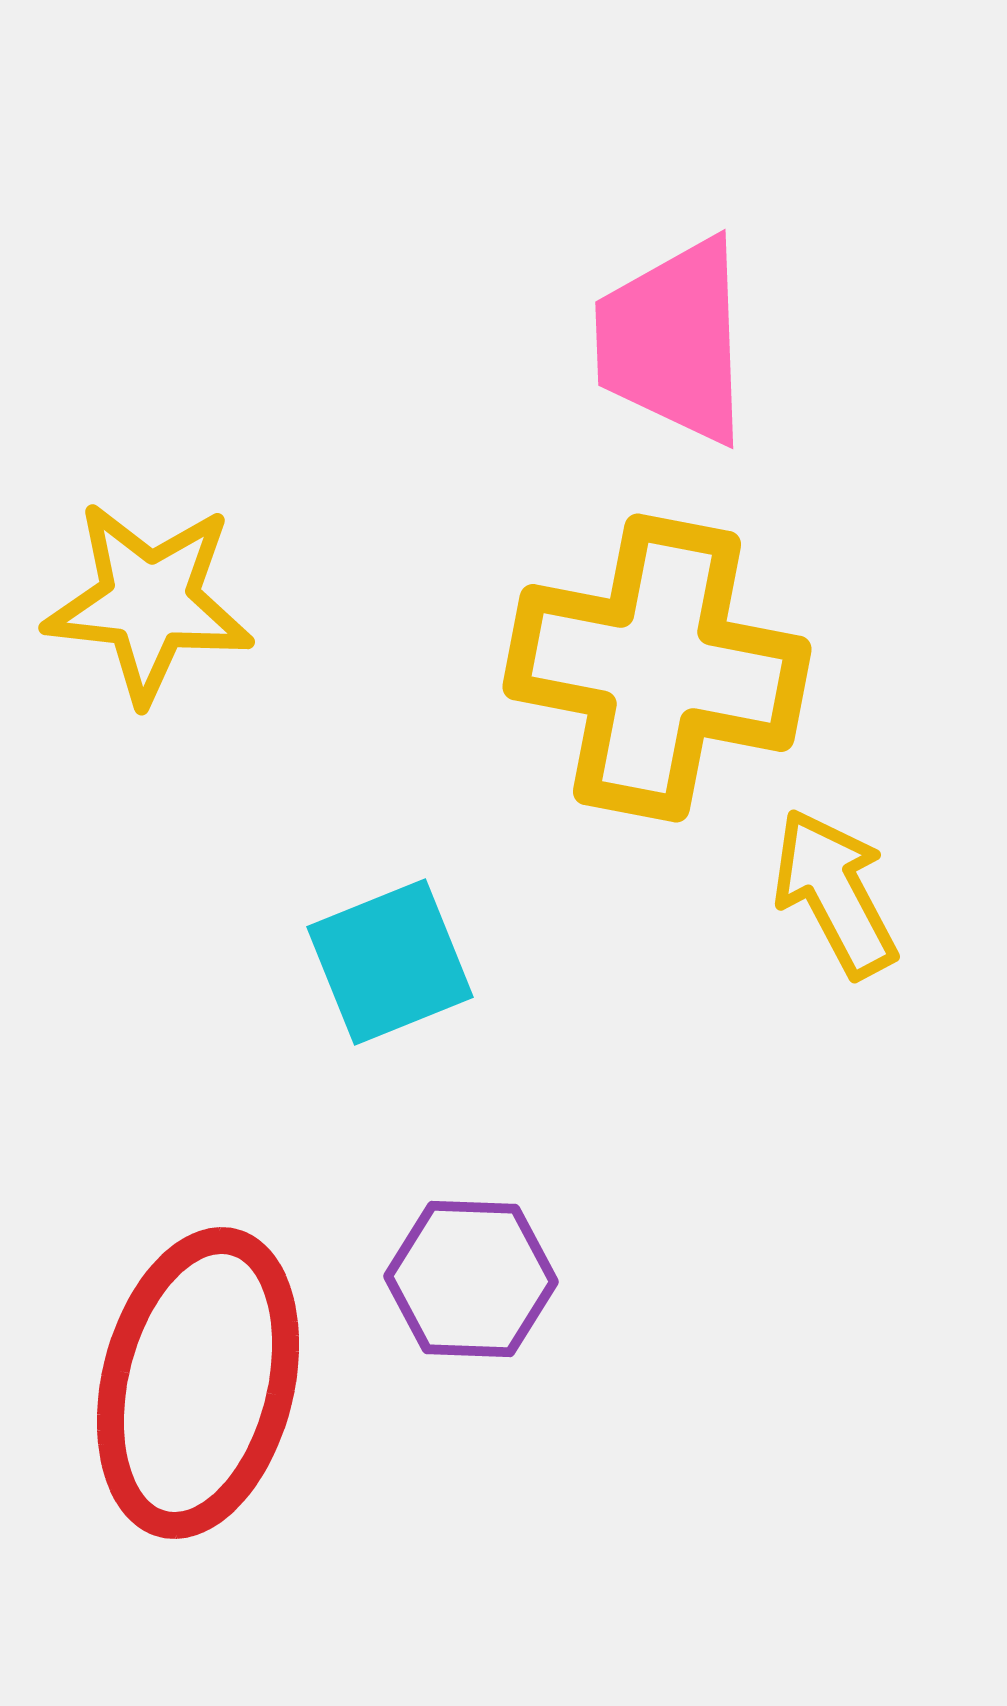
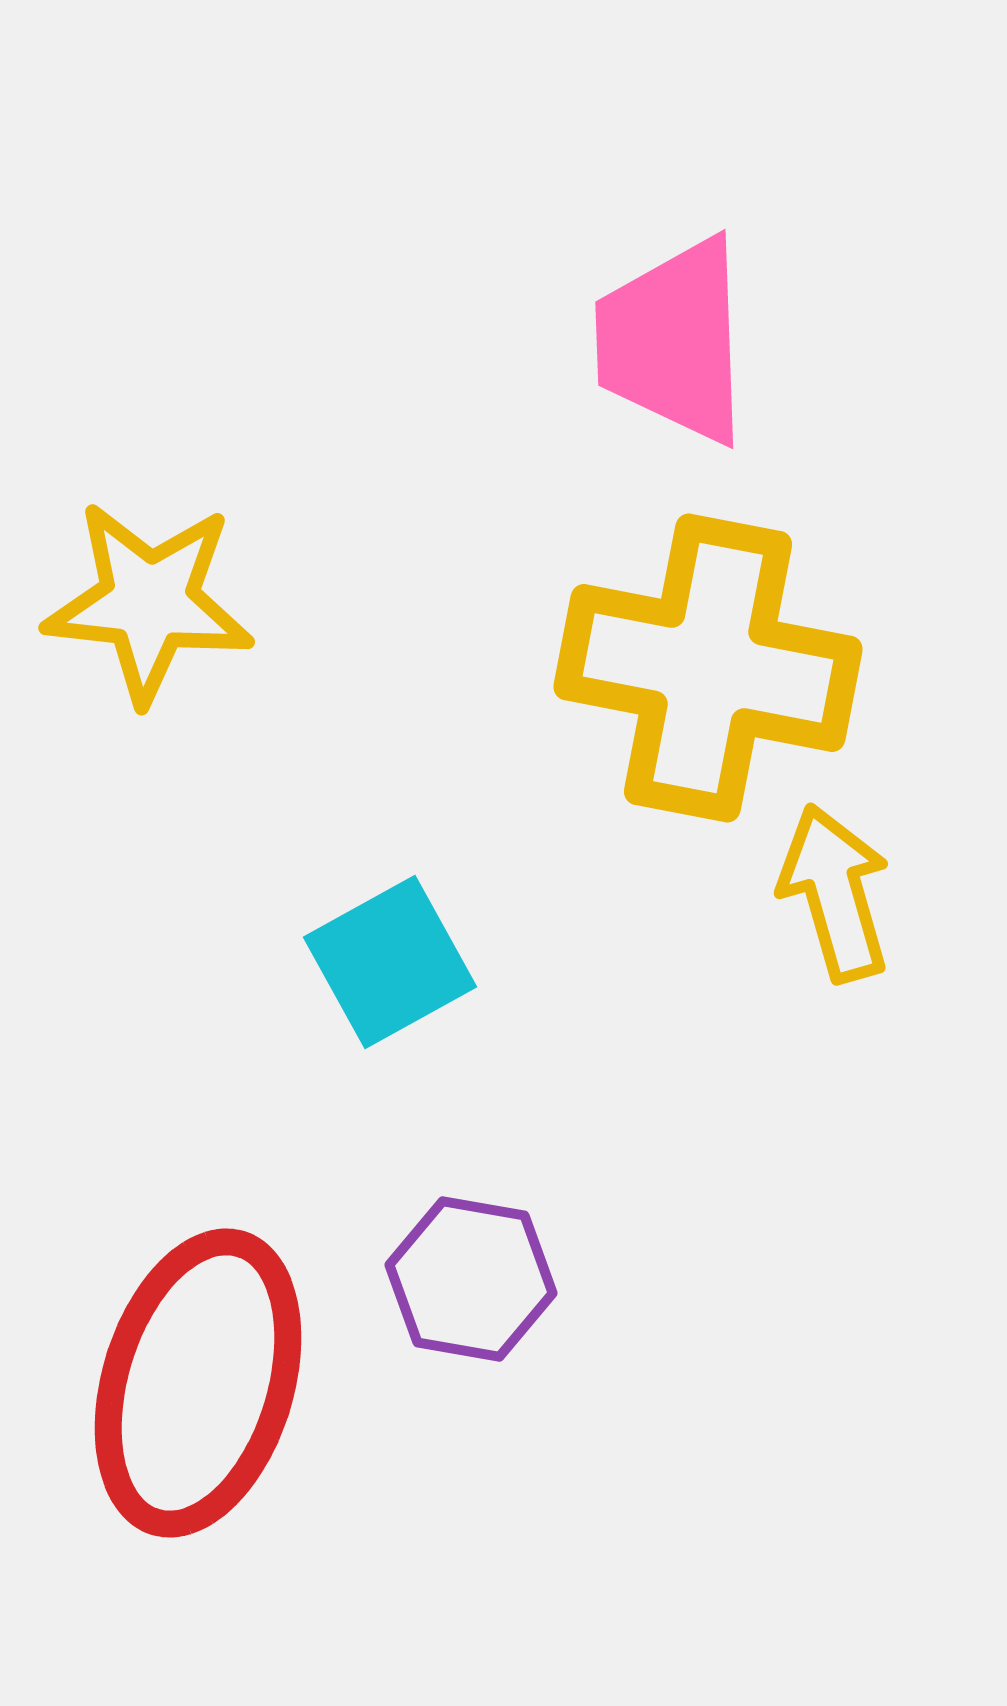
yellow cross: moved 51 px right
yellow arrow: rotated 12 degrees clockwise
cyan square: rotated 7 degrees counterclockwise
purple hexagon: rotated 8 degrees clockwise
red ellipse: rotated 3 degrees clockwise
